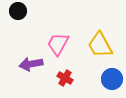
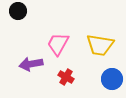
yellow trapezoid: rotated 52 degrees counterclockwise
red cross: moved 1 px right, 1 px up
